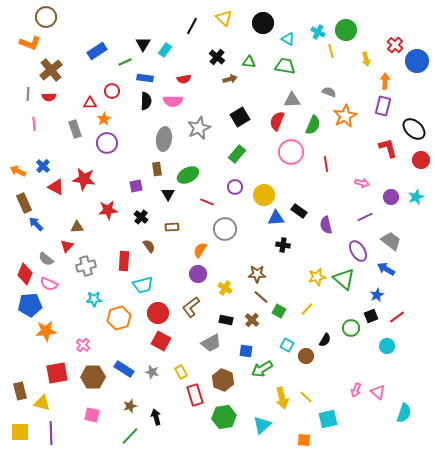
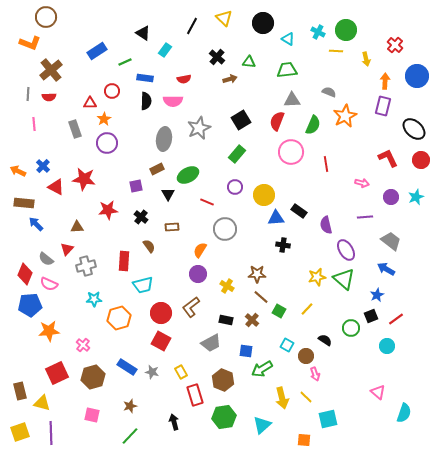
black triangle at (143, 44): moved 11 px up; rotated 28 degrees counterclockwise
yellow line at (331, 51): moved 5 px right; rotated 72 degrees counterclockwise
blue circle at (417, 61): moved 15 px down
green trapezoid at (285, 66): moved 2 px right, 4 px down; rotated 15 degrees counterclockwise
black square at (240, 117): moved 1 px right, 3 px down
red L-shape at (388, 148): moved 10 px down; rotated 10 degrees counterclockwise
brown rectangle at (157, 169): rotated 72 degrees clockwise
brown rectangle at (24, 203): rotated 60 degrees counterclockwise
purple line at (365, 217): rotated 21 degrees clockwise
red triangle at (67, 246): moved 3 px down
purple ellipse at (358, 251): moved 12 px left, 1 px up
yellow cross at (225, 288): moved 2 px right, 2 px up
red circle at (158, 313): moved 3 px right
red line at (397, 317): moved 1 px left, 2 px down
orange star at (46, 331): moved 3 px right
black semicircle at (325, 340): rotated 88 degrees counterclockwise
blue rectangle at (124, 369): moved 3 px right, 2 px up
red square at (57, 373): rotated 15 degrees counterclockwise
brown hexagon at (93, 377): rotated 15 degrees counterclockwise
pink arrow at (356, 390): moved 41 px left, 16 px up; rotated 40 degrees counterclockwise
black arrow at (156, 417): moved 18 px right, 5 px down
yellow square at (20, 432): rotated 18 degrees counterclockwise
